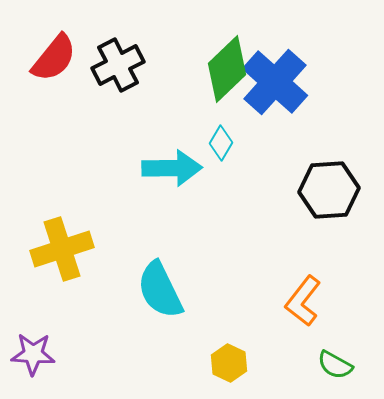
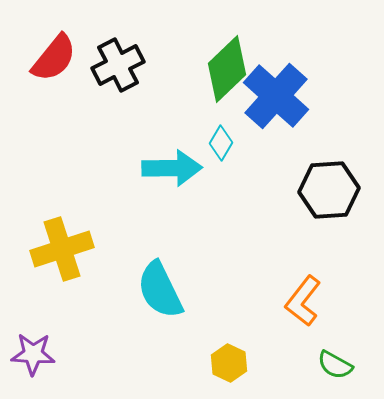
blue cross: moved 1 px right, 14 px down
